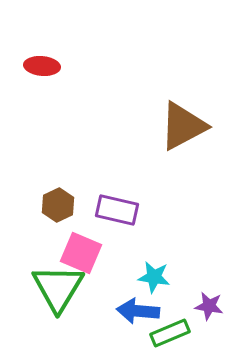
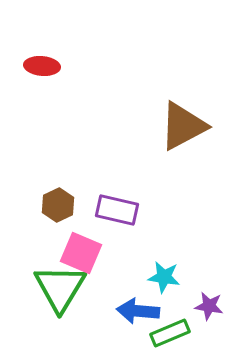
cyan star: moved 10 px right
green triangle: moved 2 px right
